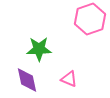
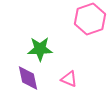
green star: moved 1 px right
purple diamond: moved 1 px right, 2 px up
